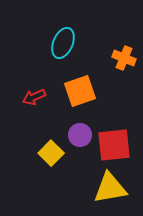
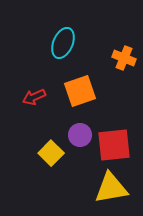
yellow triangle: moved 1 px right
